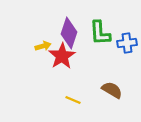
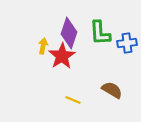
yellow arrow: rotated 63 degrees counterclockwise
